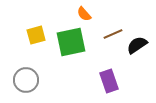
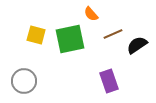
orange semicircle: moved 7 px right
yellow square: rotated 30 degrees clockwise
green square: moved 1 px left, 3 px up
gray circle: moved 2 px left, 1 px down
